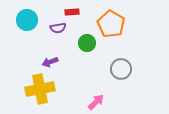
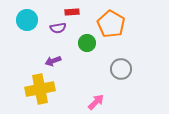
purple arrow: moved 3 px right, 1 px up
